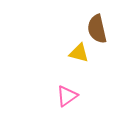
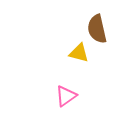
pink triangle: moved 1 px left
